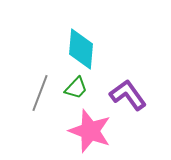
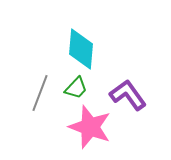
pink star: moved 4 px up
